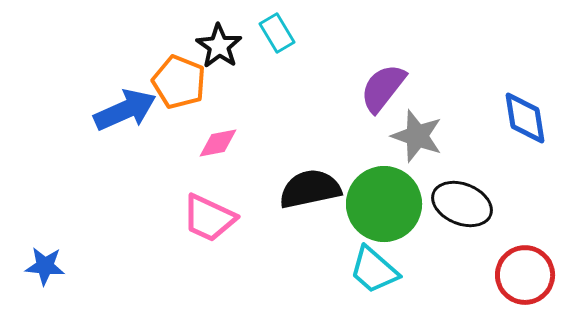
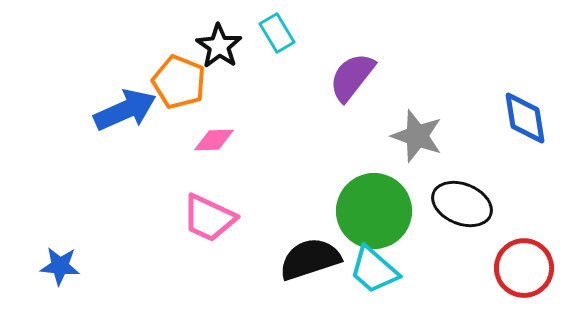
purple semicircle: moved 31 px left, 11 px up
pink diamond: moved 4 px left, 3 px up; rotated 9 degrees clockwise
black semicircle: moved 70 px down; rotated 6 degrees counterclockwise
green circle: moved 10 px left, 7 px down
blue star: moved 15 px right
red circle: moved 1 px left, 7 px up
